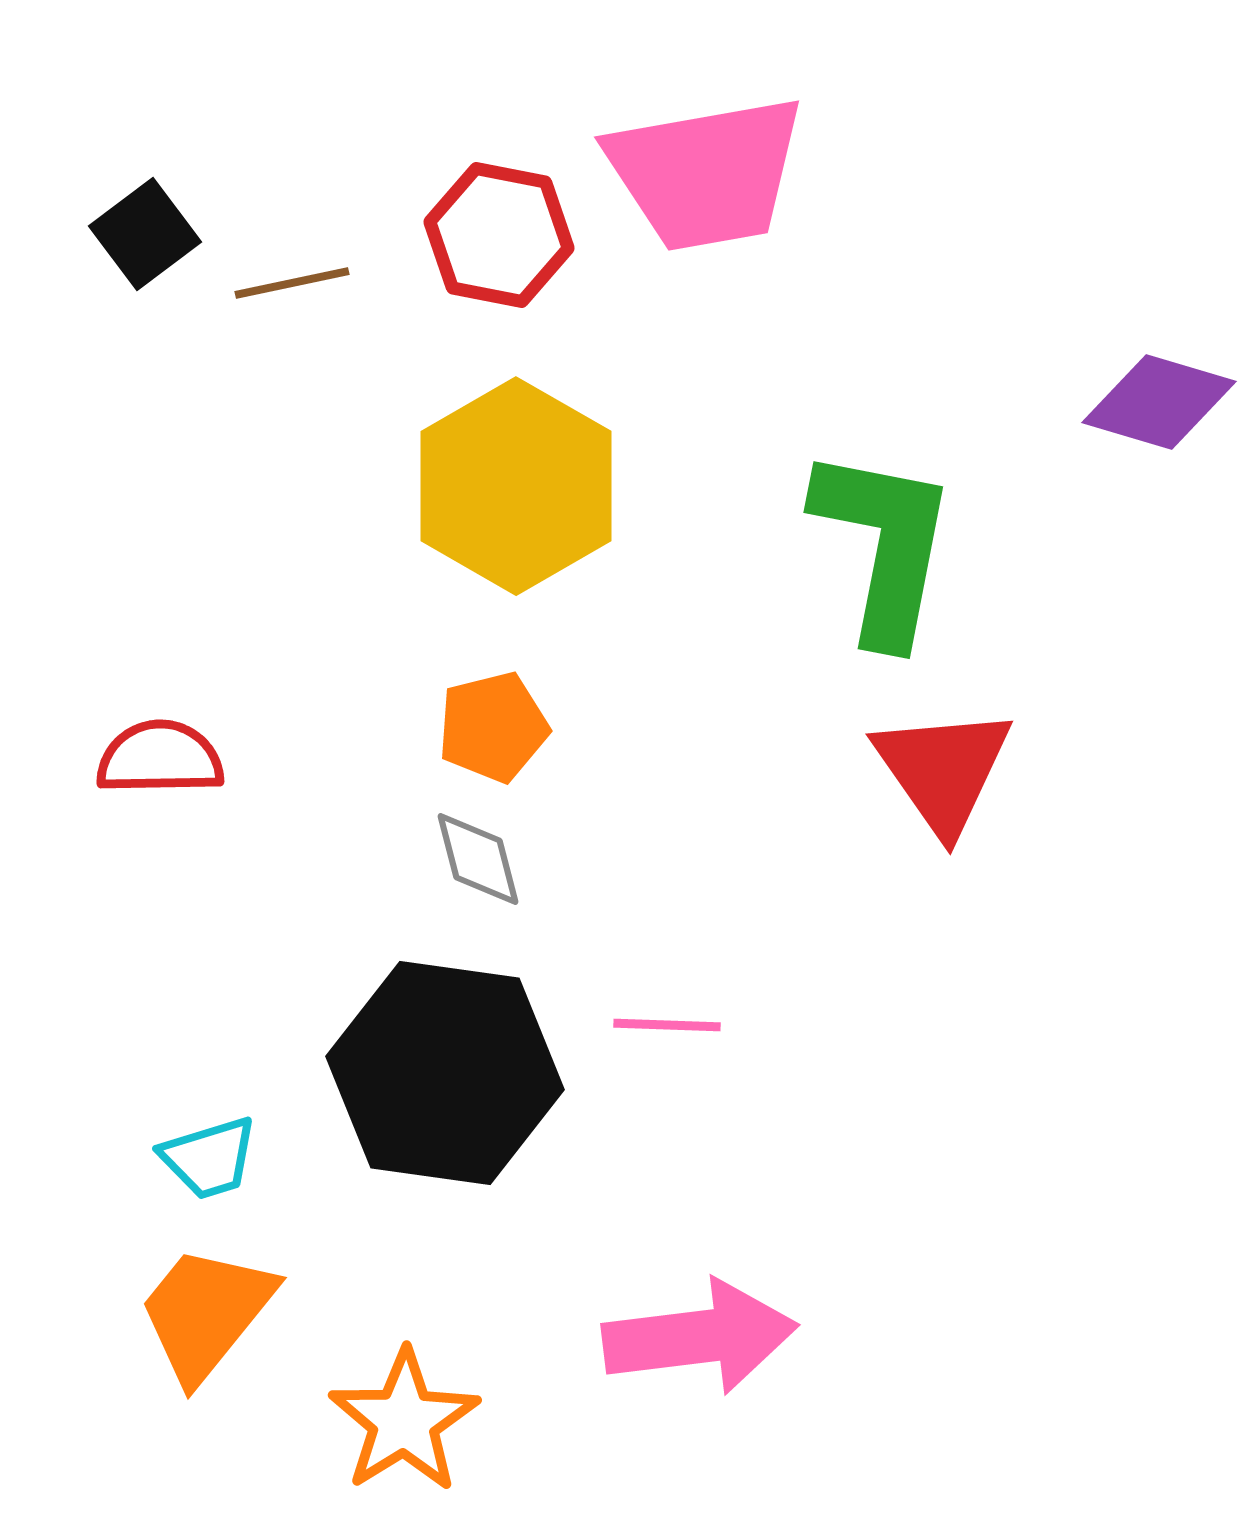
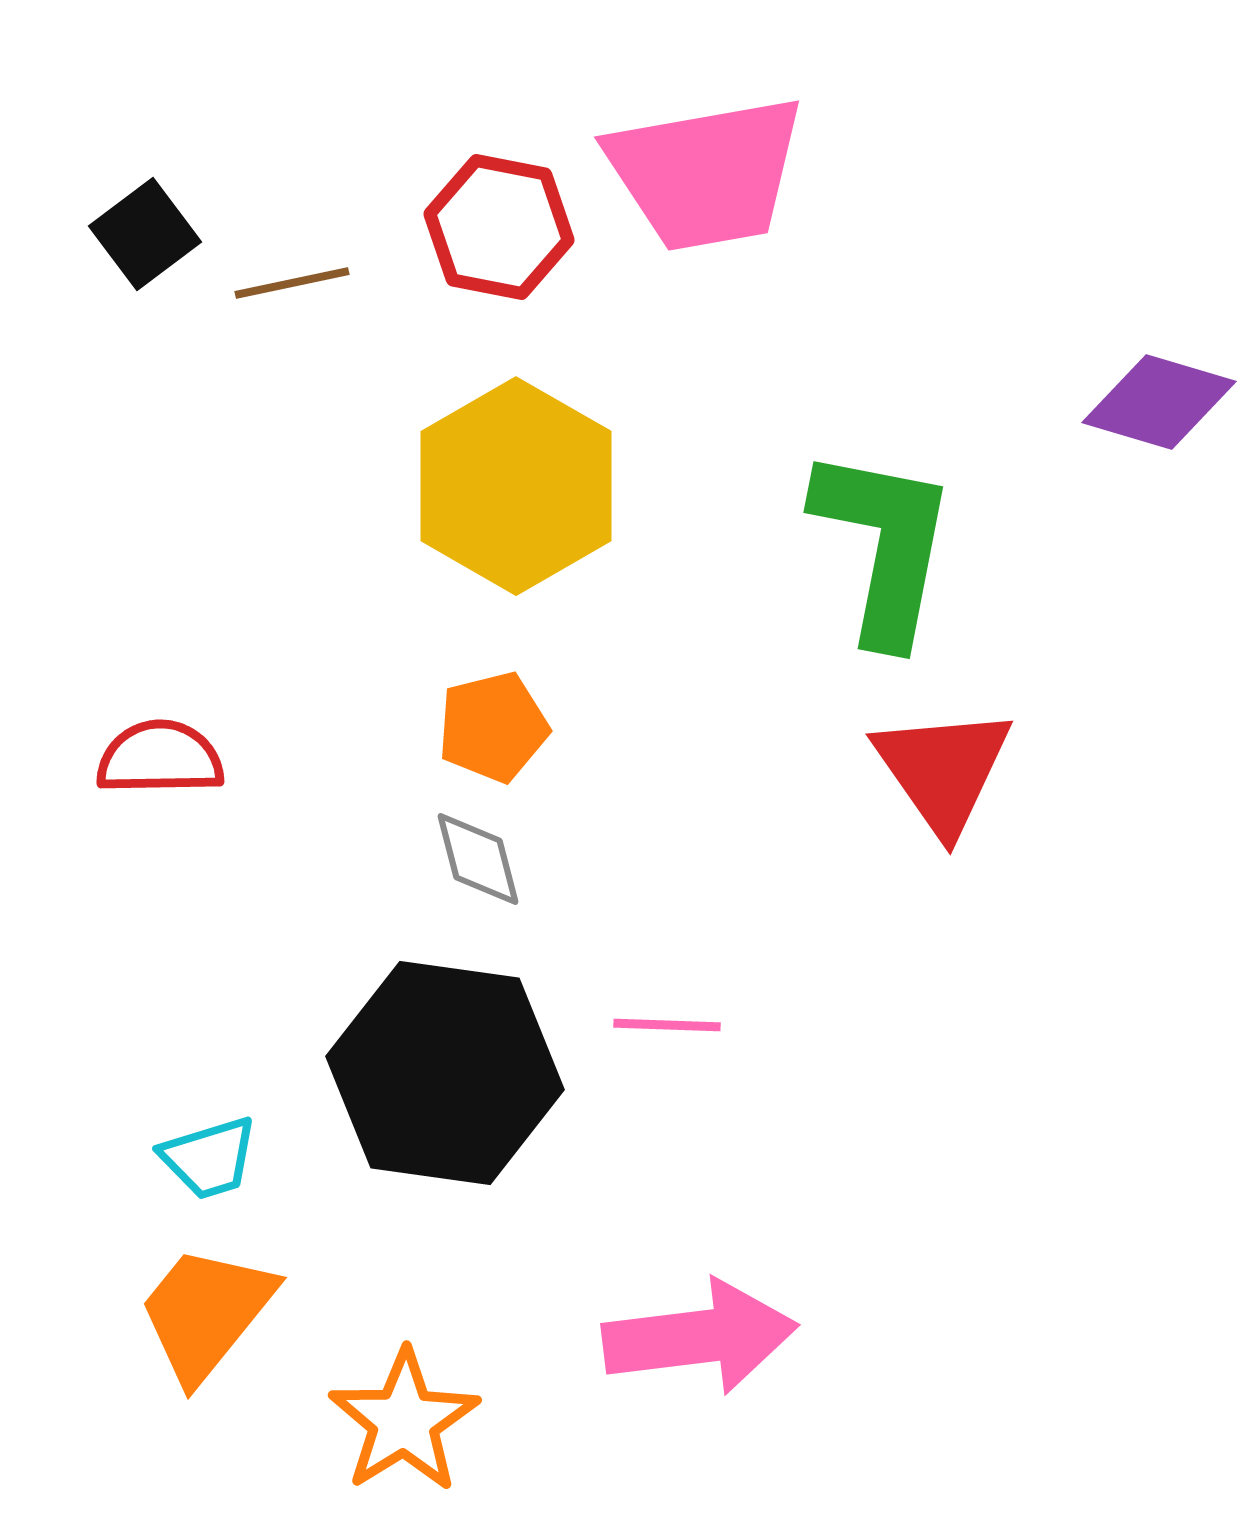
red hexagon: moved 8 px up
